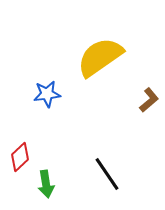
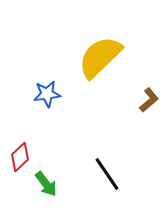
yellow semicircle: rotated 9 degrees counterclockwise
green arrow: rotated 28 degrees counterclockwise
